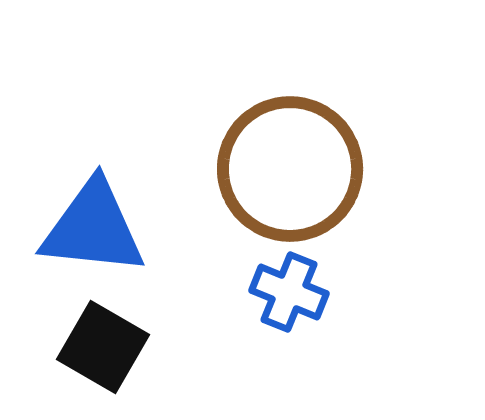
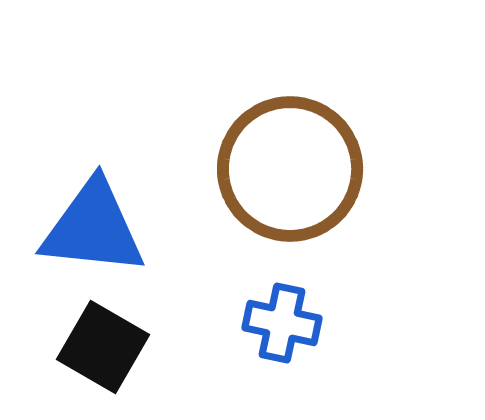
blue cross: moved 7 px left, 31 px down; rotated 10 degrees counterclockwise
